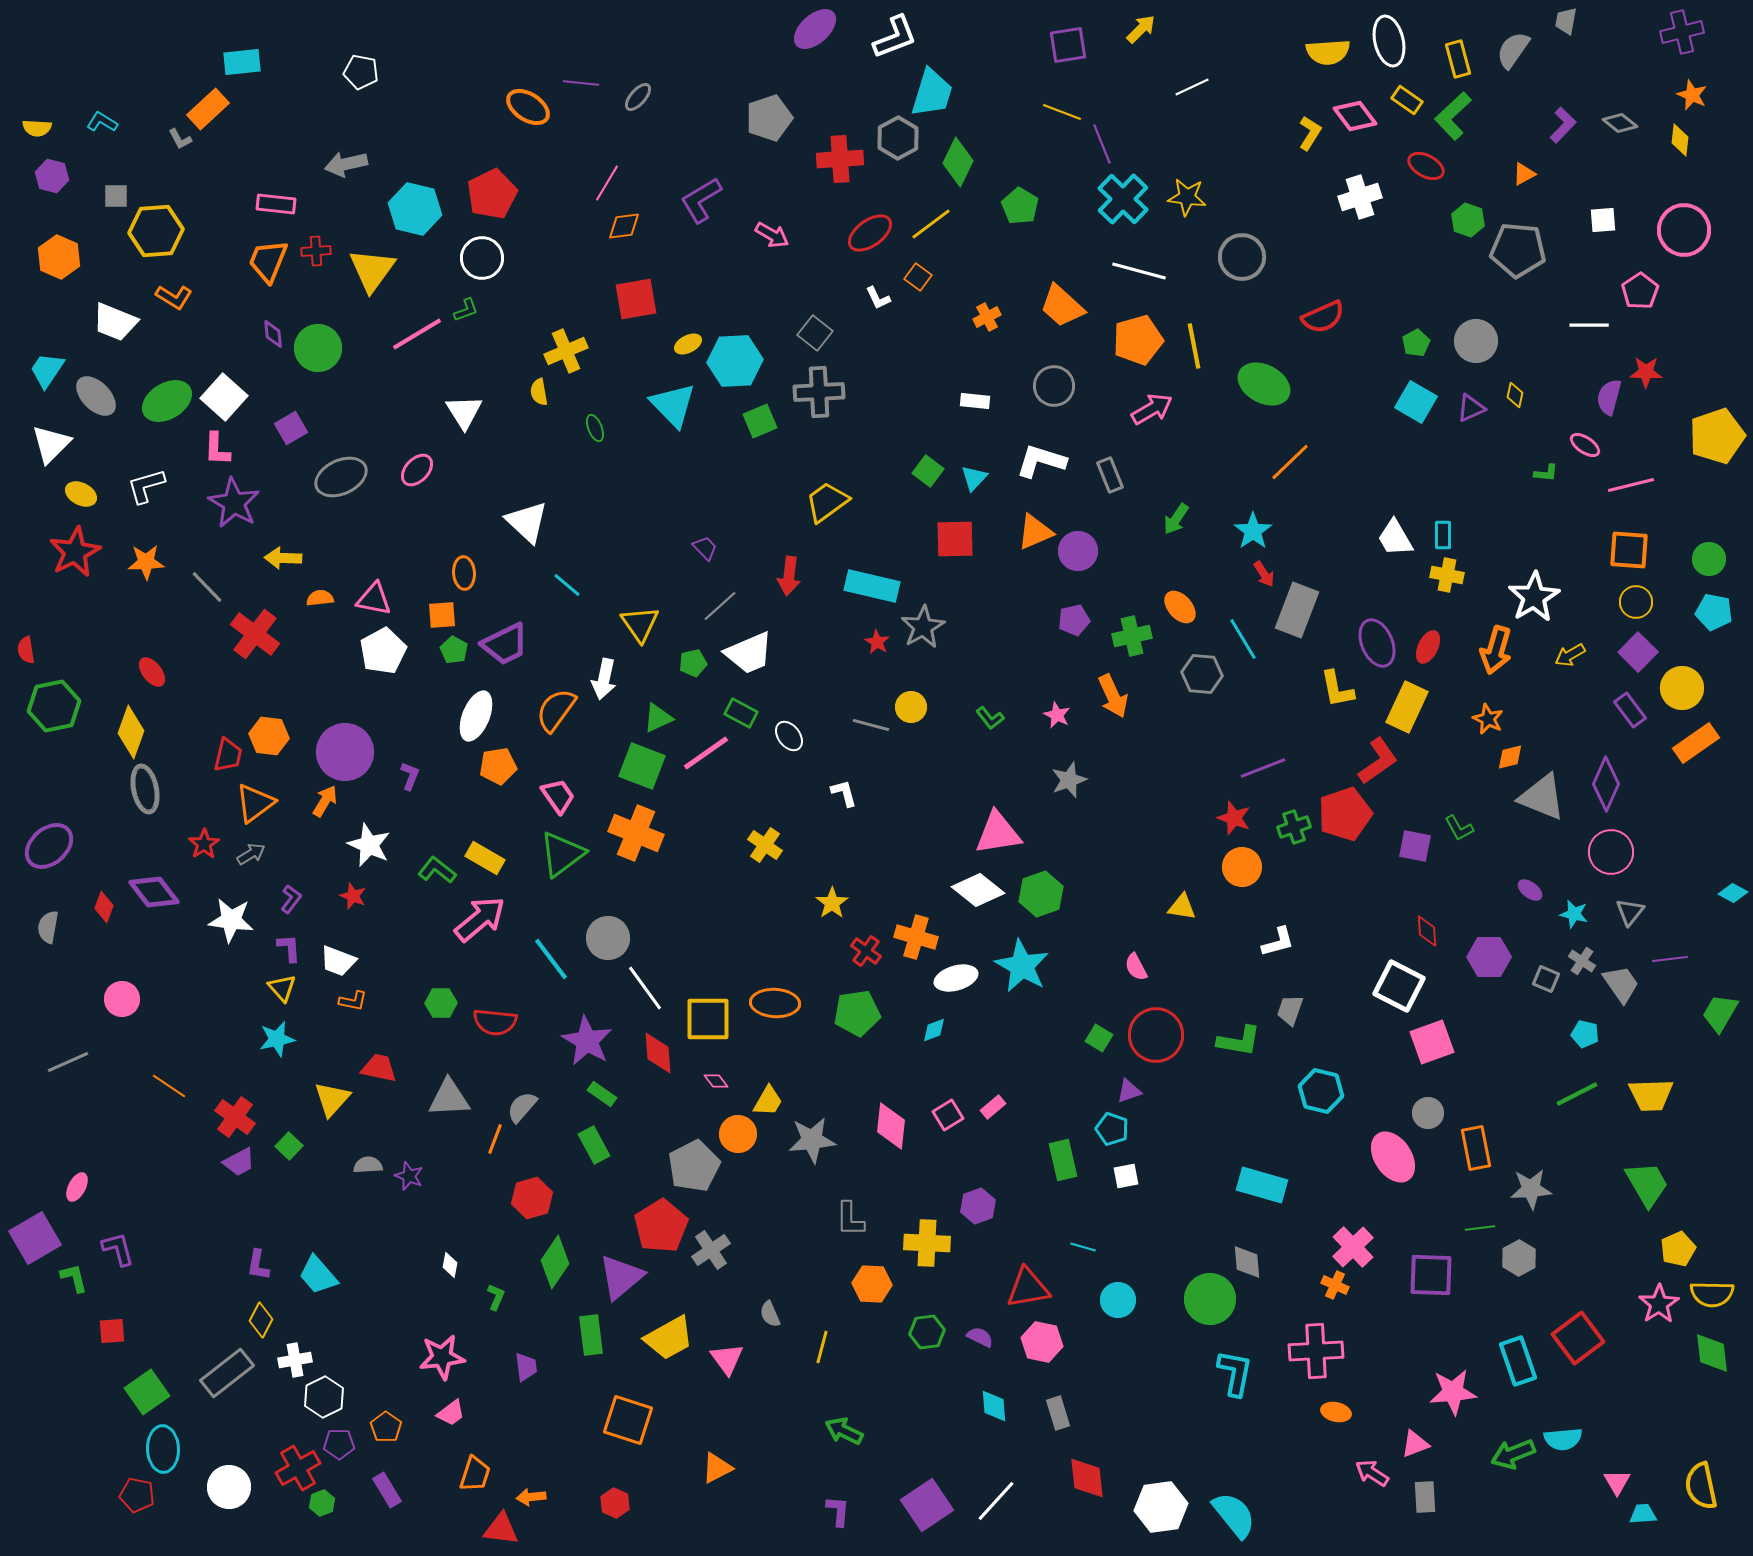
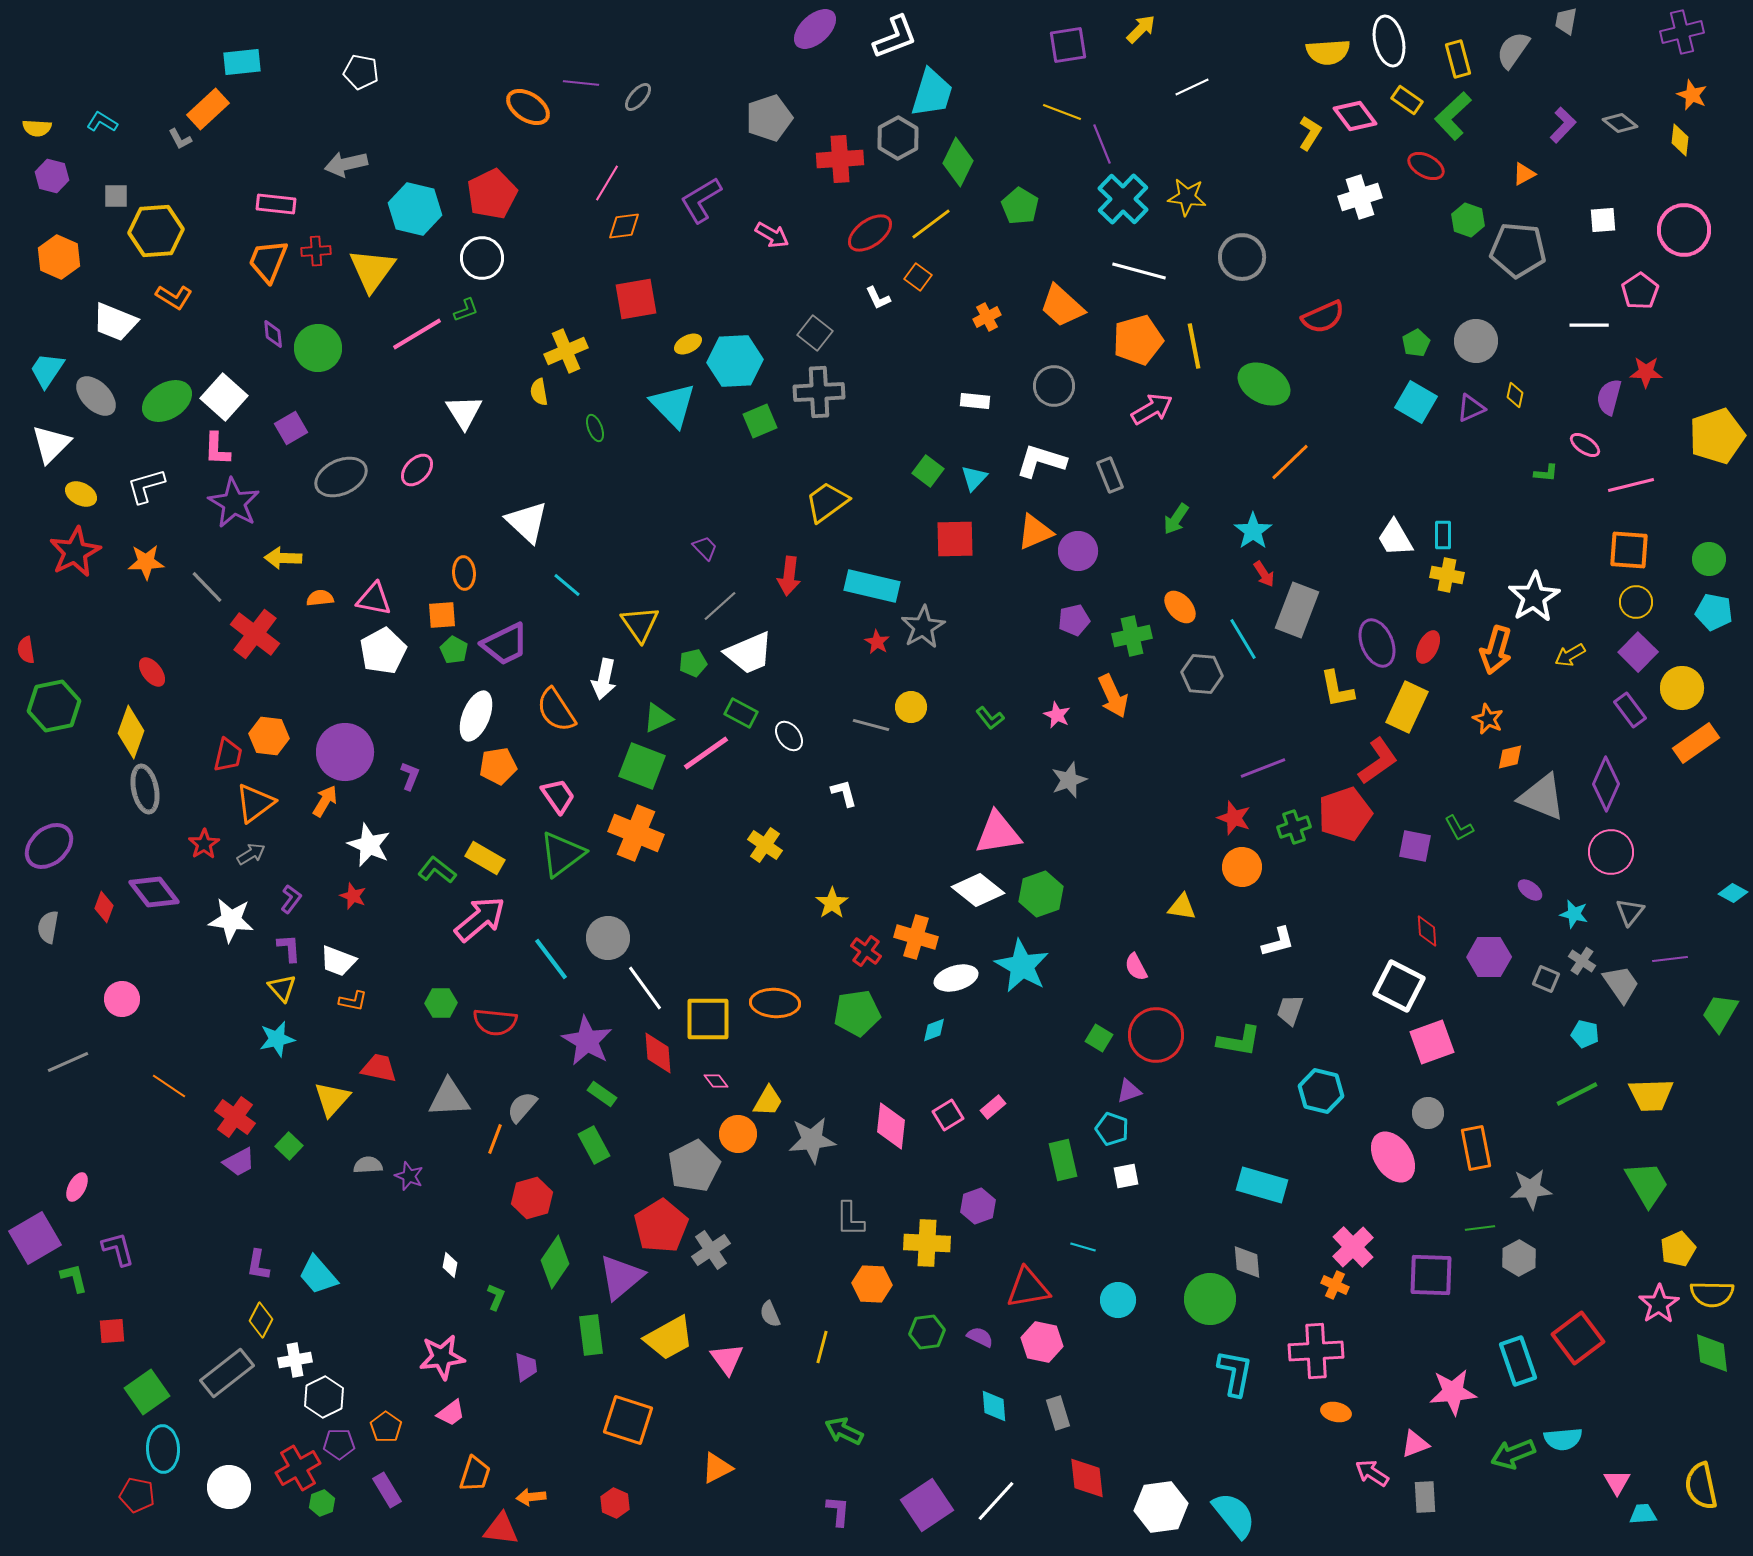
orange semicircle at (556, 710): rotated 69 degrees counterclockwise
